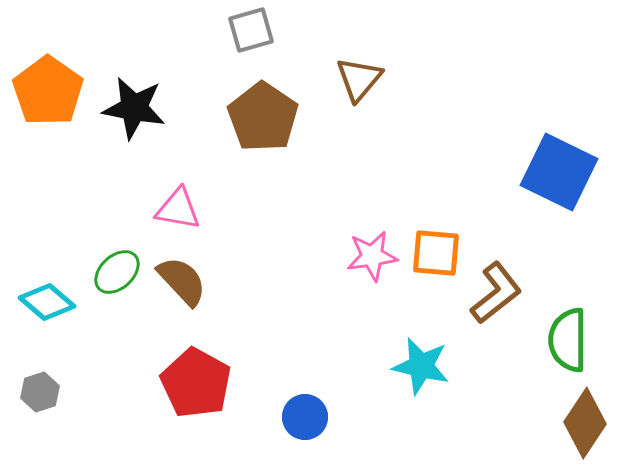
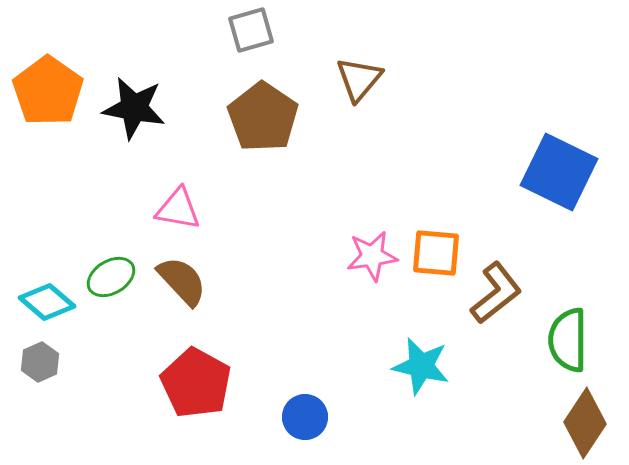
green ellipse: moved 6 px left, 5 px down; rotated 12 degrees clockwise
gray hexagon: moved 30 px up; rotated 6 degrees counterclockwise
